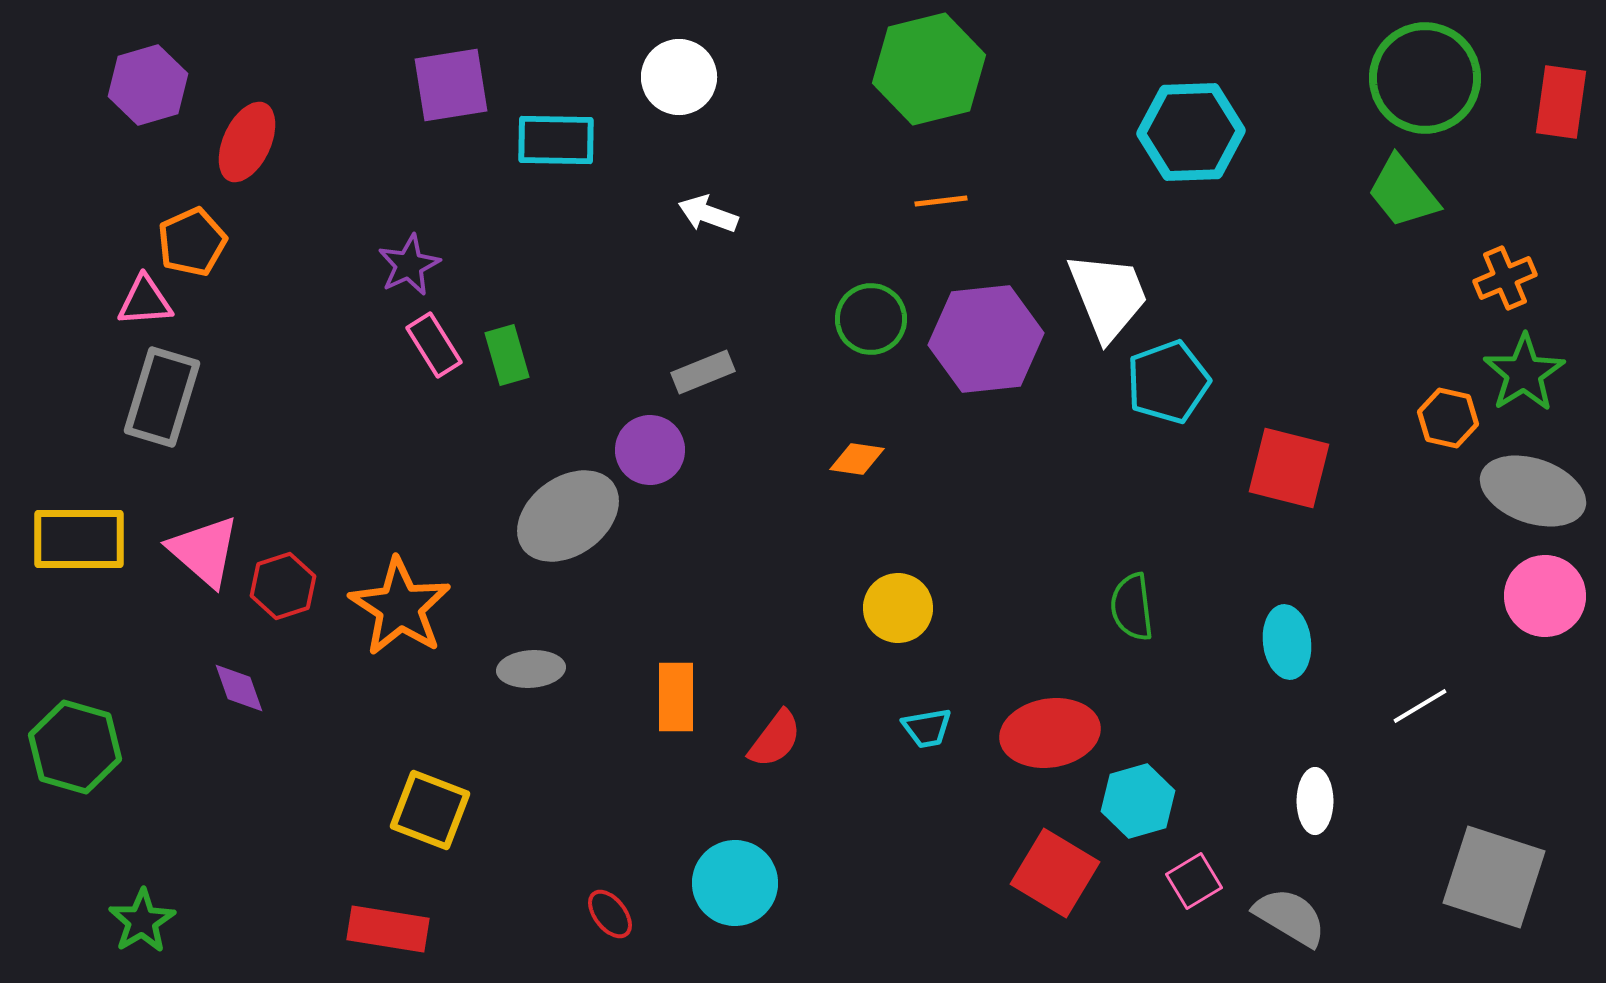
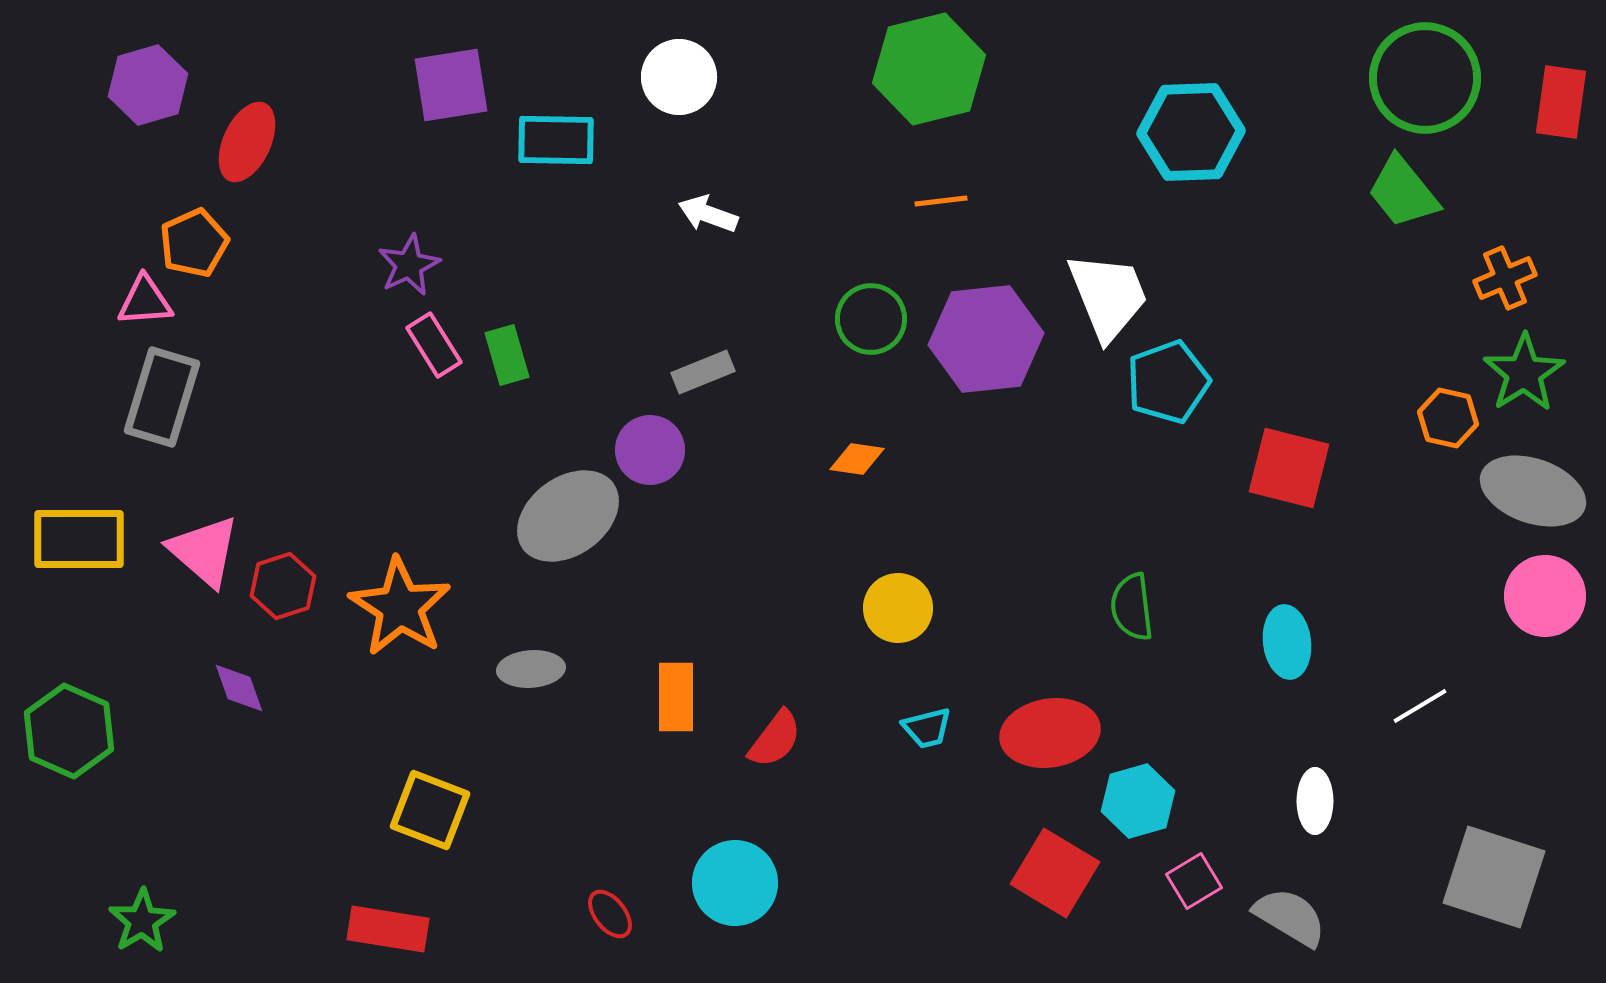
orange pentagon at (192, 242): moved 2 px right, 1 px down
cyan trapezoid at (927, 728): rotated 4 degrees counterclockwise
green hexagon at (75, 747): moved 6 px left, 16 px up; rotated 8 degrees clockwise
